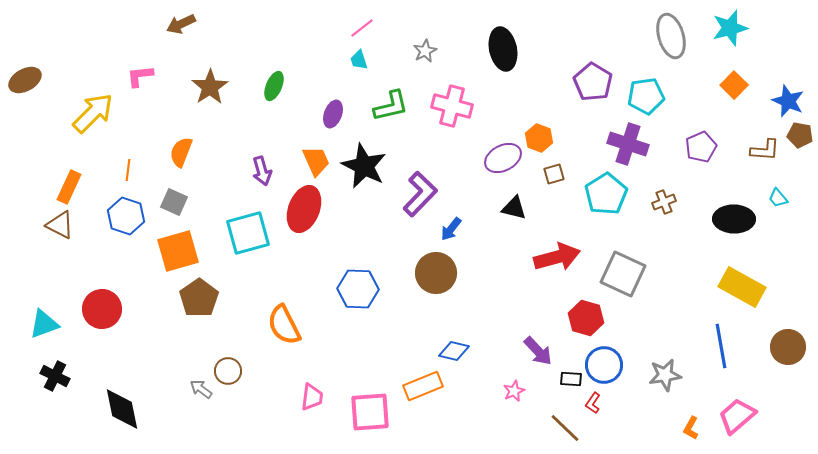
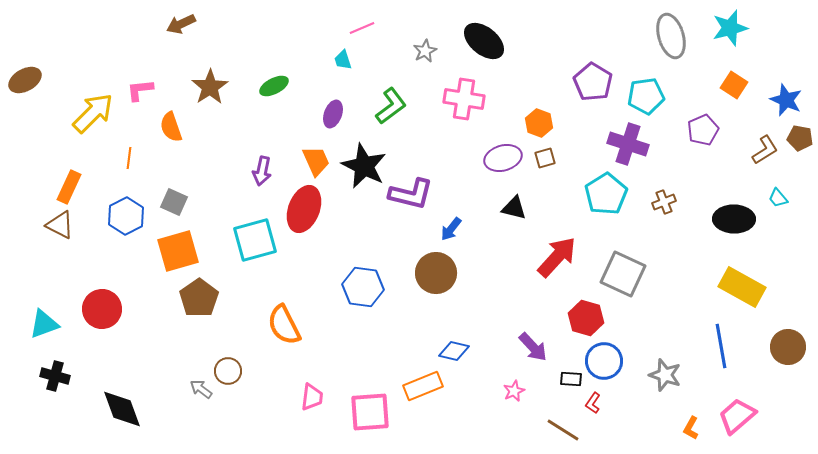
pink line at (362, 28): rotated 15 degrees clockwise
black ellipse at (503, 49): moved 19 px left, 8 px up; rotated 39 degrees counterclockwise
cyan trapezoid at (359, 60): moved 16 px left
pink L-shape at (140, 76): moved 14 px down
orange square at (734, 85): rotated 12 degrees counterclockwise
green ellipse at (274, 86): rotated 40 degrees clockwise
blue star at (788, 101): moved 2 px left, 1 px up
green L-shape at (391, 106): rotated 24 degrees counterclockwise
pink cross at (452, 106): moved 12 px right, 7 px up; rotated 6 degrees counterclockwise
brown pentagon at (800, 135): moved 3 px down
orange hexagon at (539, 138): moved 15 px up
purple pentagon at (701, 147): moved 2 px right, 17 px up
brown L-shape at (765, 150): rotated 36 degrees counterclockwise
orange semicircle at (181, 152): moved 10 px left, 25 px up; rotated 40 degrees counterclockwise
purple ellipse at (503, 158): rotated 12 degrees clockwise
orange line at (128, 170): moved 1 px right, 12 px up
purple arrow at (262, 171): rotated 28 degrees clockwise
brown square at (554, 174): moved 9 px left, 16 px up
purple L-shape at (420, 194): moved 9 px left; rotated 60 degrees clockwise
blue hexagon at (126, 216): rotated 15 degrees clockwise
cyan square at (248, 233): moved 7 px right, 7 px down
red arrow at (557, 257): rotated 33 degrees counterclockwise
blue hexagon at (358, 289): moved 5 px right, 2 px up; rotated 6 degrees clockwise
purple arrow at (538, 351): moved 5 px left, 4 px up
blue circle at (604, 365): moved 4 px up
gray star at (665, 375): rotated 28 degrees clockwise
black cross at (55, 376): rotated 12 degrees counterclockwise
black diamond at (122, 409): rotated 9 degrees counterclockwise
brown line at (565, 428): moved 2 px left, 2 px down; rotated 12 degrees counterclockwise
